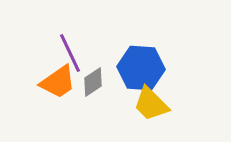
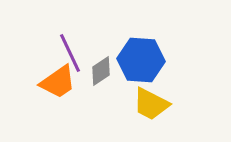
blue hexagon: moved 8 px up
gray diamond: moved 8 px right, 11 px up
yellow trapezoid: rotated 18 degrees counterclockwise
